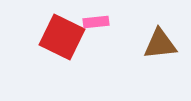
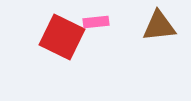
brown triangle: moved 1 px left, 18 px up
